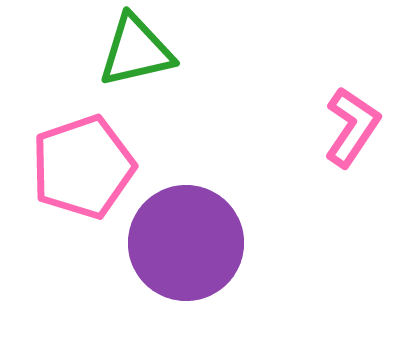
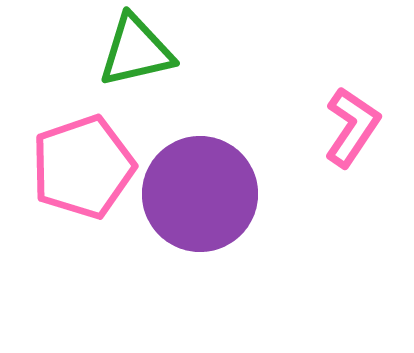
purple circle: moved 14 px right, 49 px up
